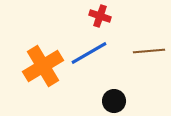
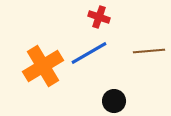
red cross: moved 1 px left, 1 px down
